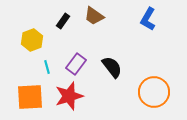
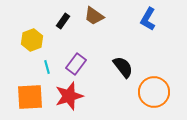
black semicircle: moved 11 px right
